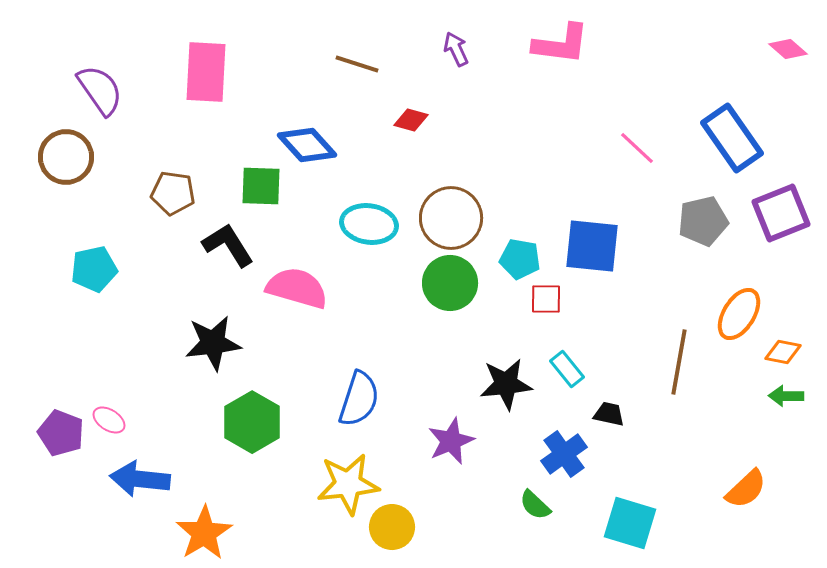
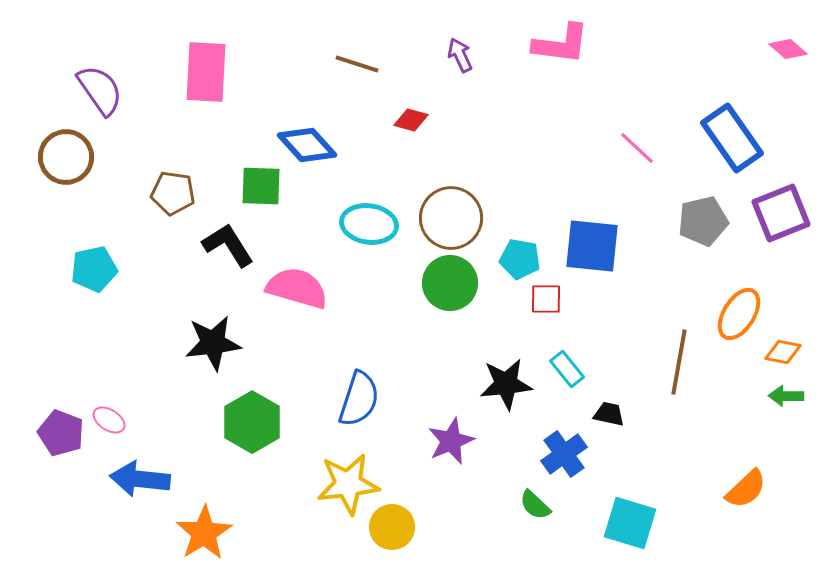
purple arrow at (456, 49): moved 4 px right, 6 px down
